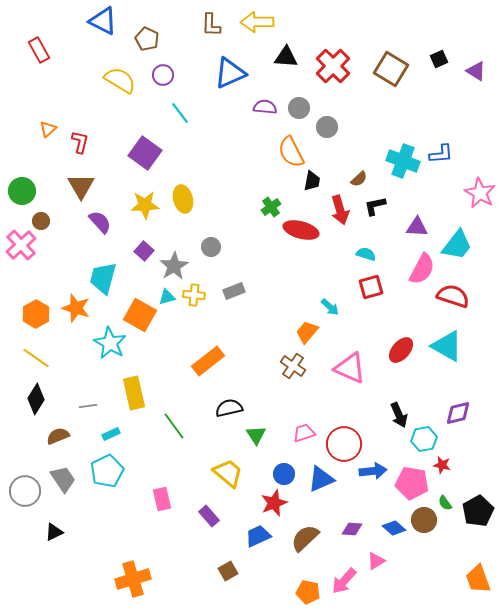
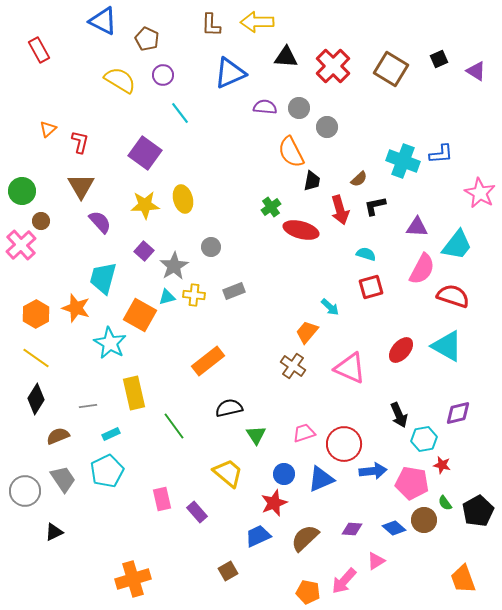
purple rectangle at (209, 516): moved 12 px left, 4 px up
orange trapezoid at (478, 579): moved 15 px left
